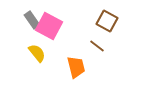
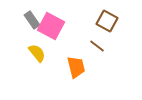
pink square: moved 2 px right
